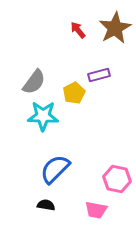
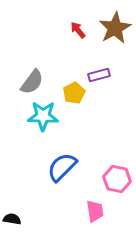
gray semicircle: moved 2 px left
blue semicircle: moved 7 px right, 2 px up
black semicircle: moved 34 px left, 14 px down
pink trapezoid: moved 1 px left, 1 px down; rotated 110 degrees counterclockwise
